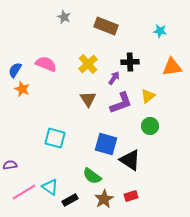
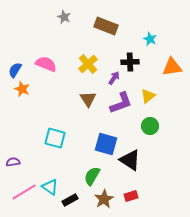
cyan star: moved 10 px left, 8 px down; rotated 16 degrees clockwise
purple semicircle: moved 3 px right, 3 px up
green semicircle: rotated 84 degrees clockwise
